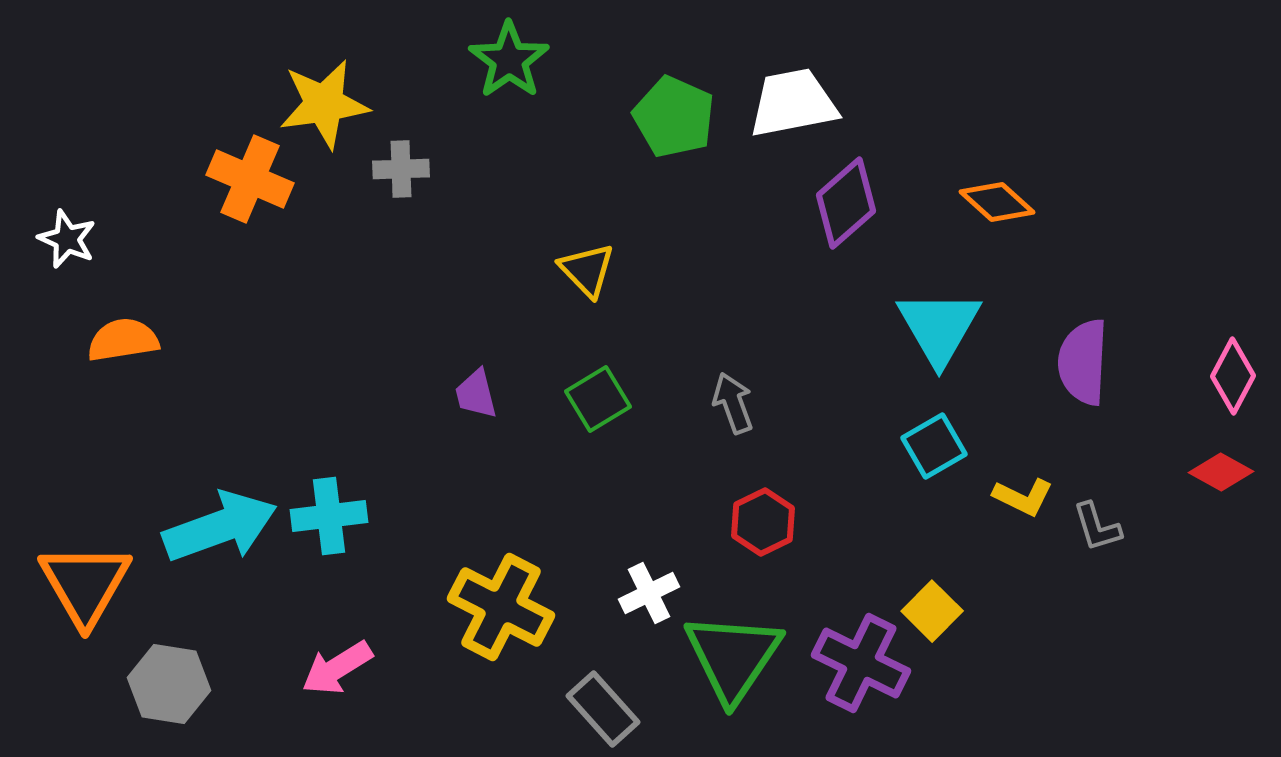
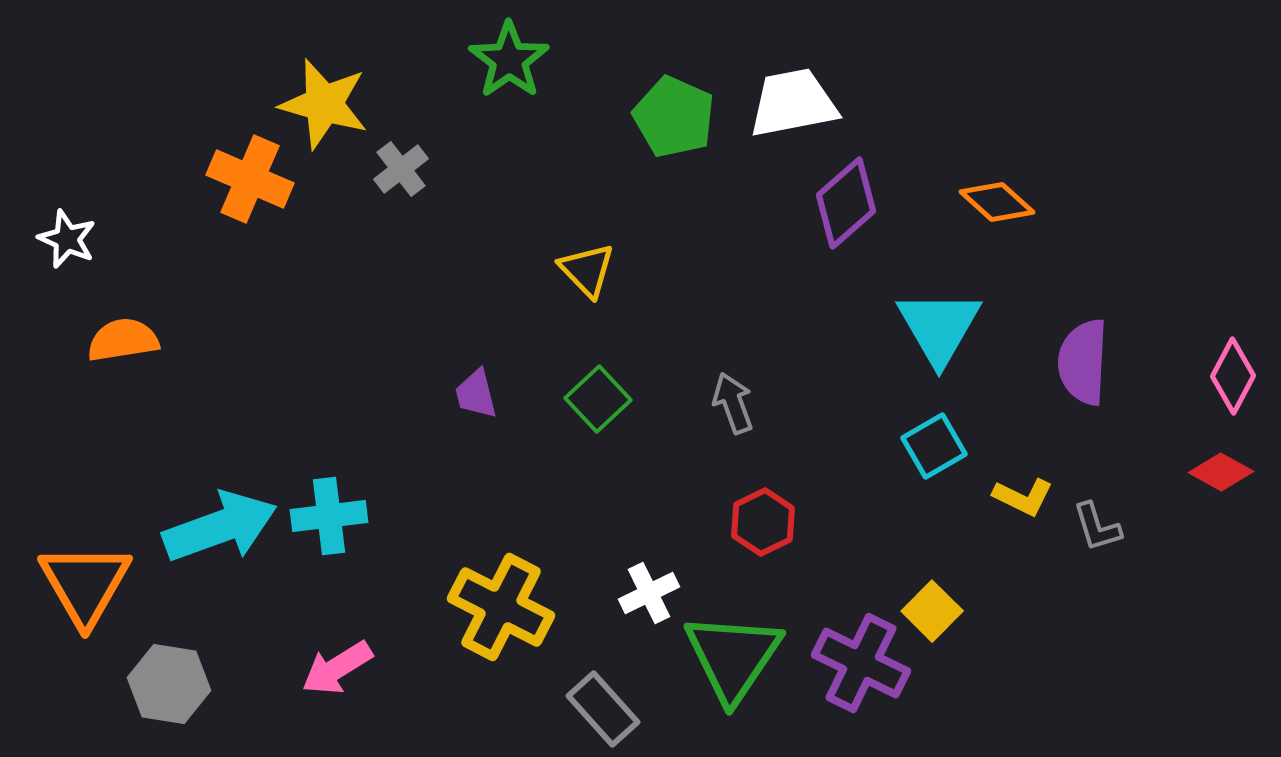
yellow star: rotated 24 degrees clockwise
gray cross: rotated 36 degrees counterclockwise
green square: rotated 12 degrees counterclockwise
